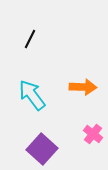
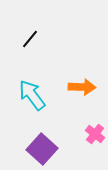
black line: rotated 12 degrees clockwise
orange arrow: moved 1 px left
pink cross: moved 2 px right
